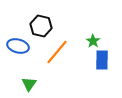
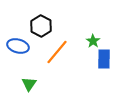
black hexagon: rotated 15 degrees clockwise
blue rectangle: moved 2 px right, 1 px up
